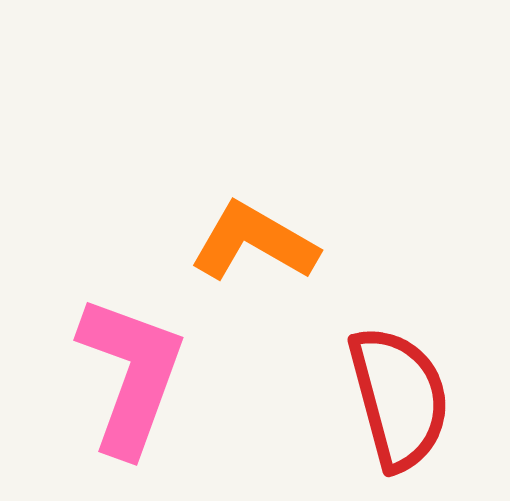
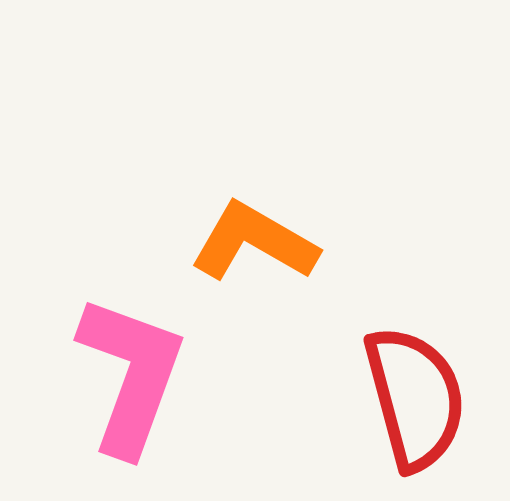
red semicircle: moved 16 px right
